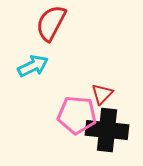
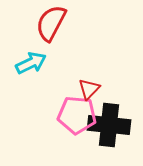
cyan arrow: moved 2 px left, 3 px up
red triangle: moved 13 px left, 5 px up
black cross: moved 2 px right, 5 px up
